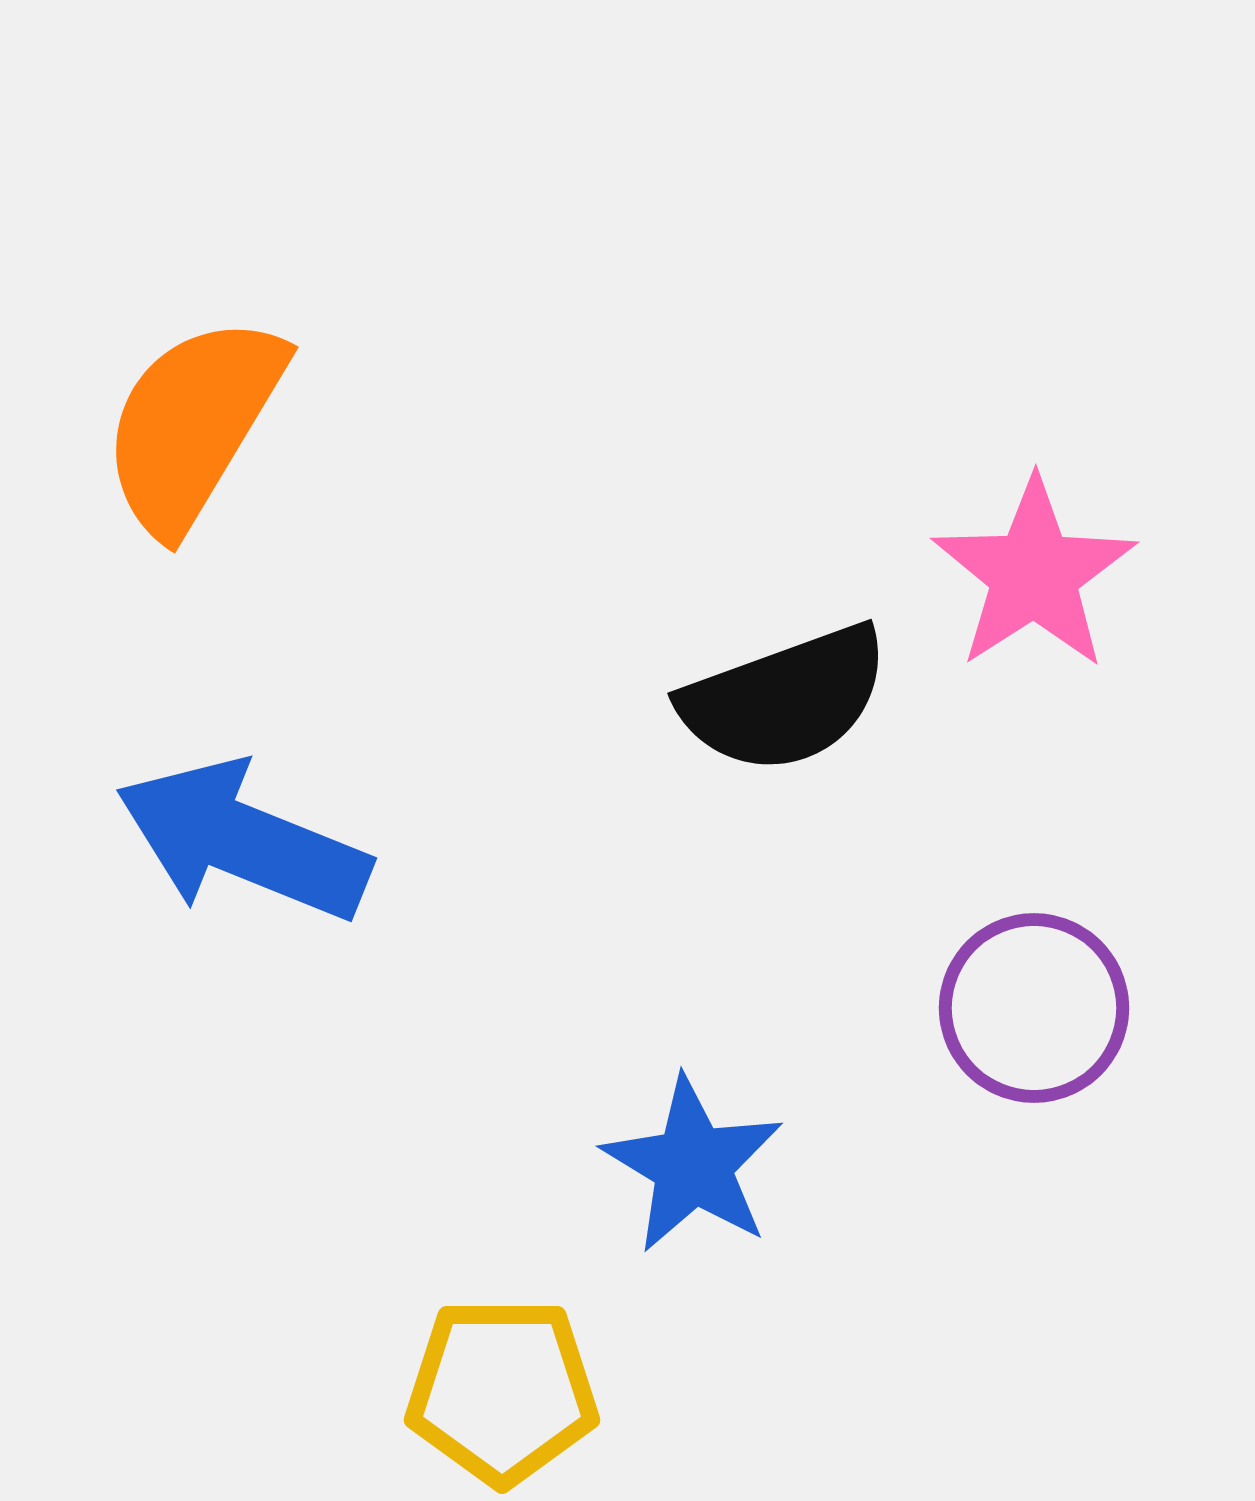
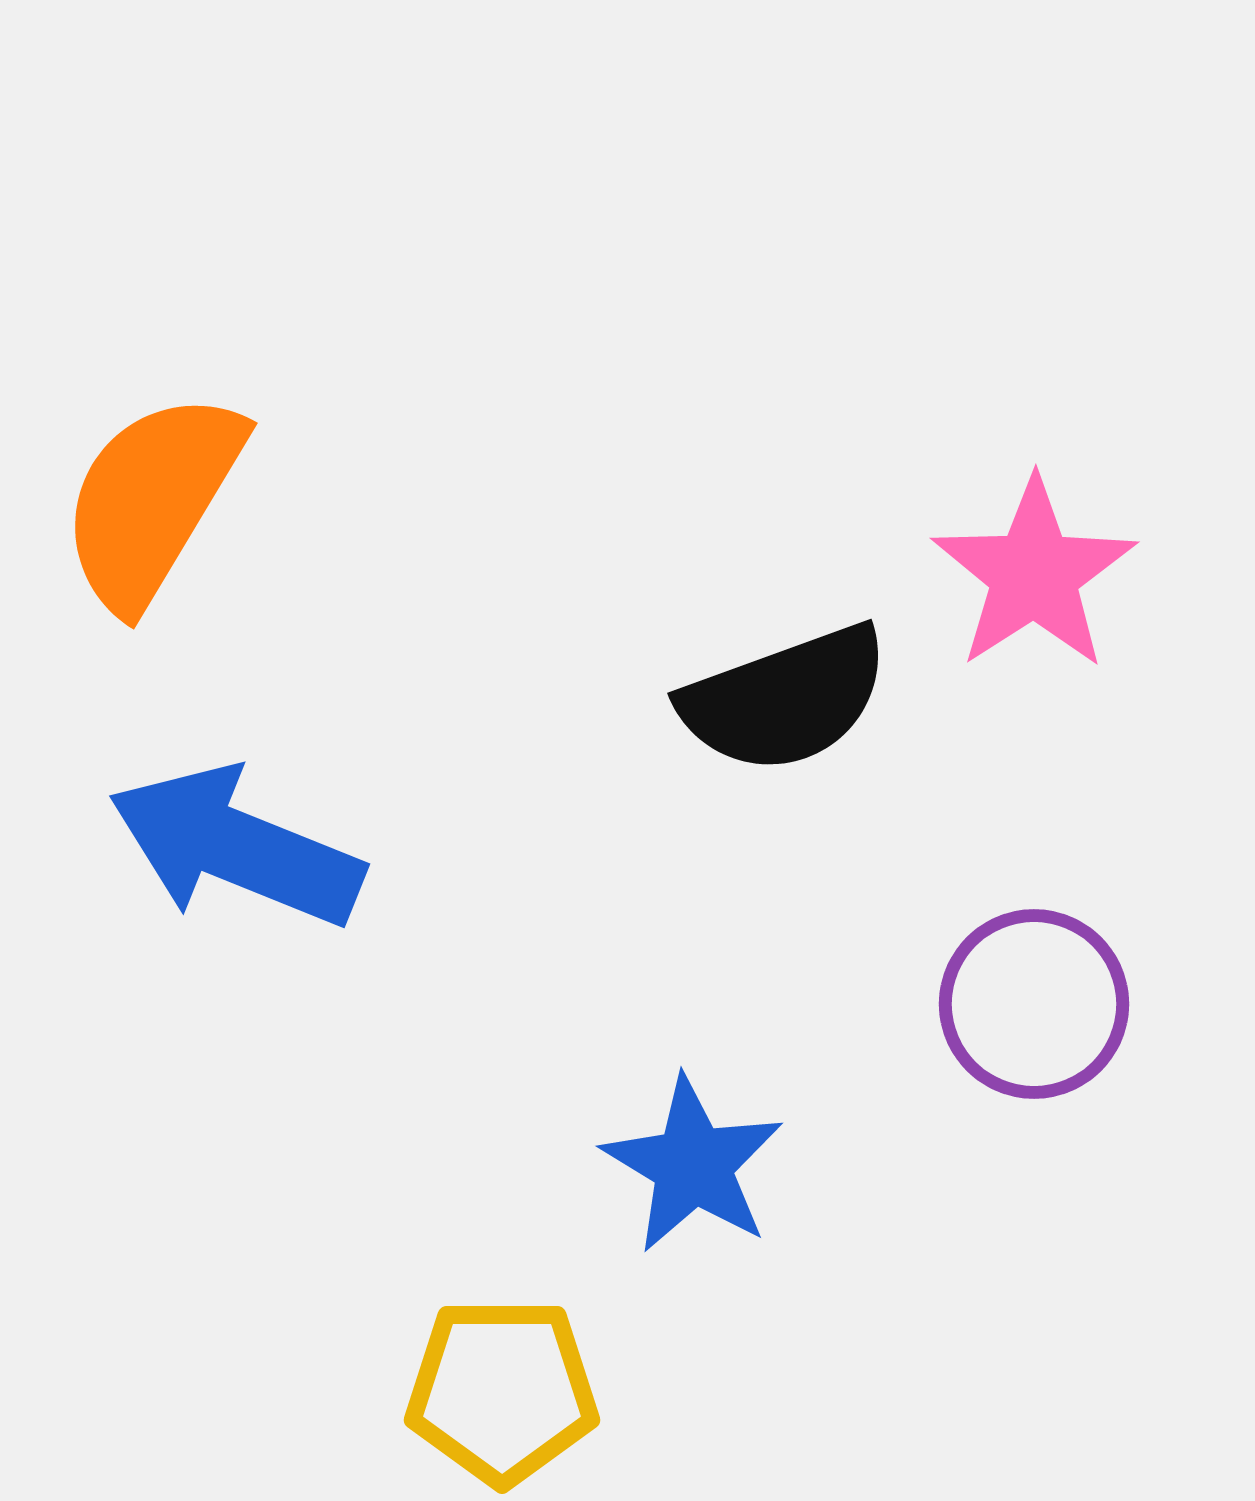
orange semicircle: moved 41 px left, 76 px down
blue arrow: moved 7 px left, 6 px down
purple circle: moved 4 px up
